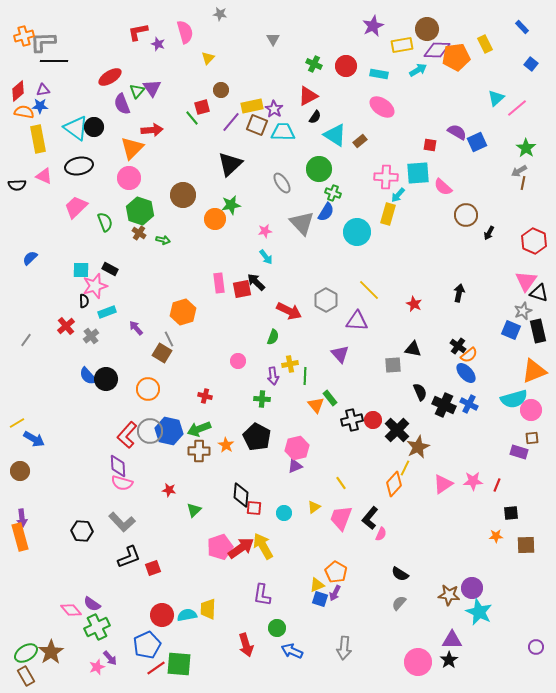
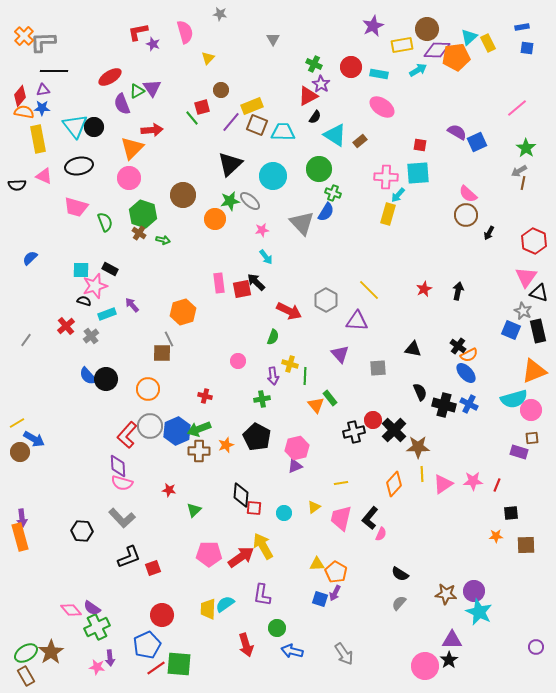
blue rectangle at (522, 27): rotated 56 degrees counterclockwise
orange cross at (24, 36): rotated 30 degrees counterclockwise
purple star at (158, 44): moved 5 px left
yellow rectangle at (485, 44): moved 3 px right, 1 px up
black line at (54, 61): moved 10 px down
blue square at (531, 64): moved 4 px left, 16 px up; rotated 32 degrees counterclockwise
red circle at (346, 66): moved 5 px right, 1 px down
red diamond at (18, 91): moved 2 px right, 5 px down; rotated 10 degrees counterclockwise
green triangle at (137, 91): rotated 21 degrees clockwise
cyan triangle at (496, 98): moved 27 px left, 61 px up
blue star at (40, 106): moved 2 px right, 2 px down
yellow rectangle at (252, 106): rotated 10 degrees counterclockwise
purple star at (274, 109): moved 47 px right, 25 px up
cyan triangle at (76, 128): moved 1 px left, 2 px up; rotated 16 degrees clockwise
red square at (430, 145): moved 10 px left
gray ellipse at (282, 183): moved 32 px left, 18 px down; rotated 15 degrees counterclockwise
pink semicircle at (443, 187): moved 25 px right, 7 px down
green star at (231, 205): moved 1 px left, 4 px up
pink trapezoid at (76, 207): rotated 120 degrees counterclockwise
green hexagon at (140, 211): moved 3 px right, 3 px down
pink star at (265, 231): moved 3 px left, 1 px up
cyan circle at (357, 232): moved 84 px left, 56 px up
pink triangle at (526, 281): moved 4 px up
black arrow at (459, 293): moved 1 px left, 2 px up
black semicircle at (84, 301): rotated 72 degrees counterclockwise
red star at (414, 304): moved 10 px right, 15 px up; rotated 21 degrees clockwise
gray star at (523, 311): rotated 24 degrees counterclockwise
cyan rectangle at (107, 312): moved 2 px down
purple arrow at (136, 328): moved 4 px left, 23 px up
brown square at (162, 353): rotated 30 degrees counterclockwise
orange semicircle at (469, 355): rotated 12 degrees clockwise
yellow cross at (290, 364): rotated 28 degrees clockwise
gray square at (393, 365): moved 15 px left, 3 px down
green cross at (262, 399): rotated 14 degrees counterclockwise
black cross at (444, 405): rotated 10 degrees counterclockwise
black cross at (352, 420): moved 2 px right, 12 px down
black cross at (397, 430): moved 3 px left
gray circle at (150, 431): moved 5 px up
blue hexagon at (169, 431): moved 8 px right; rotated 24 degrees clockwise
orange star at (226, 445): rotated 21 degrees clockwise
brown star at (418, 447): rotated 25 degrees clockwise
yellow line at (405, 468): moved 17 px right, 6 px down; rotated 28 degrees counterclockwise
brown circle at (20, 471): moved 19 px up
yellow line at (341, 483): rotated 64 degrees counterclockwise
pink trapezoid at (341, 518): rotated 8 degrees counterclockwise
gray L-shape at (122, 522): moved 4 px up
pink pentagon at (220, 547): moved 11 px left, 7 px down; rotated 20 degrees clockwise
red arrow at (241, 548): moved 9 px down
yellow triangle at (317, 585): moved 21 px up; rotated 21 degrees clockwise
purple circle at (472, 588): moved 2 px right, 3 px down
brown star at (449, 595): moved 3 px left, 1 px up
purple semicircle at (92, 604): moved 4 px down
cyan semicircle at (187, 615): moved 38 px right, 11 px up; rotated 24 degrees counterclockwise
gray arrow at (344, 648): moved 6 px down; rotated 40 degrees counterclockwise
blue arrow at (292, 651): rotated 10 degrees counterclockwise
purple arrow at (110, 658): rotated 35 degrees clockwise
pink circle at (418, 662): moved 7 px right, 4 px down
pink star at (97, 667): rotated 28 degrees clockwise
